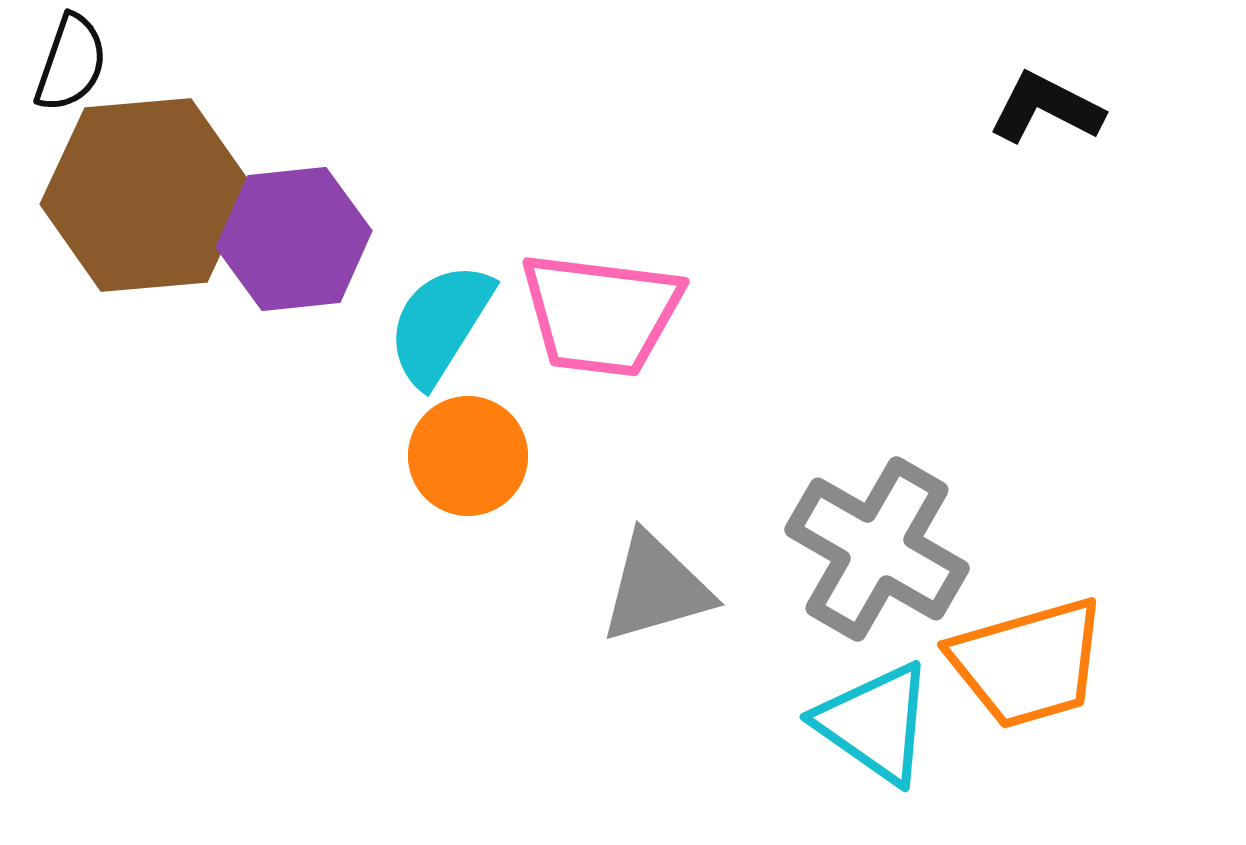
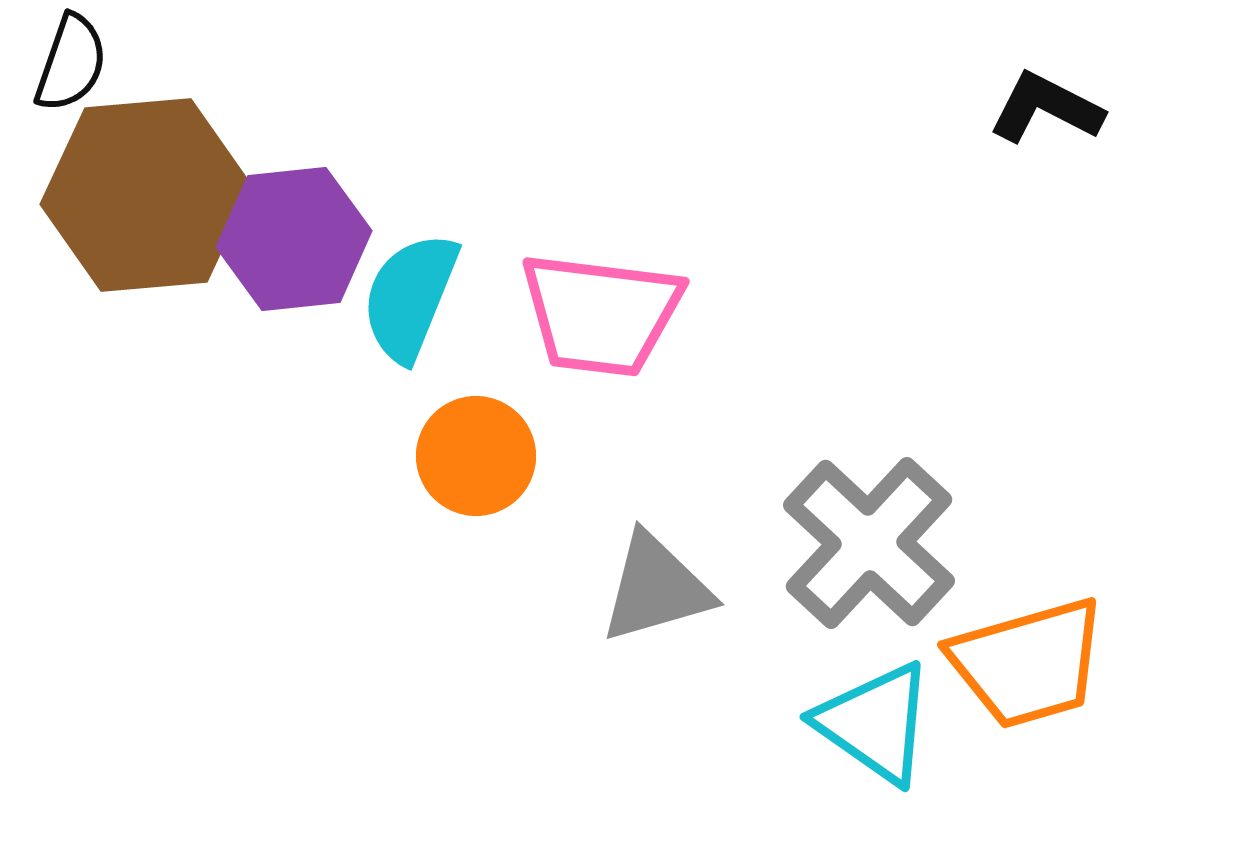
cyan semicircle: moved 30 px left, 27 px up; rotated 10 degrees counterclockwise
orange circle: moved 8 px right
gray cross: moved 8 px left, 6 px up; rotated 13 degrees clockwise
